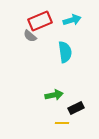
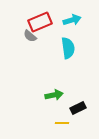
red rectangle: moved 1 px down
cyan semicircle: moved 3 px right, 4 px up
black rectangle: moved 2 px right
